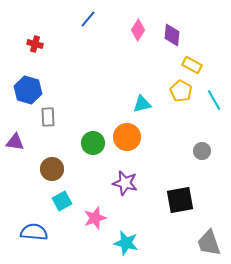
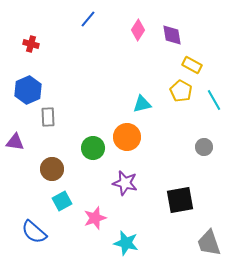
purple diamond: rotated 15 degrees counterclockwise
red cross: moved 4 px left
blue hexagon: rotated 20 degrees clockwise
green circle: moved 5 px down
gray circle: moved 2 px right, 4 px up
blue semicircle: rotated 144 degrees counterclockwise
